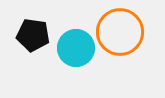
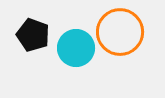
black pentagon: rotated 12 degrees clockwise
